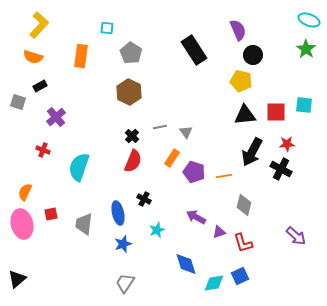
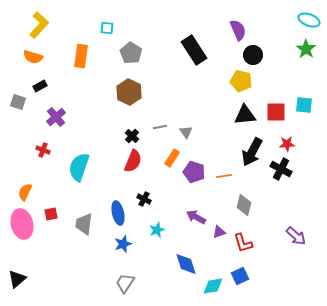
cyan diamond at (214, 283): moved 1 px left, 3 px down
